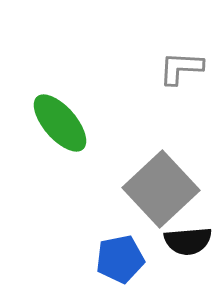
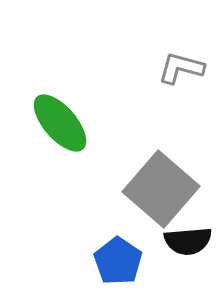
gray L-shape: rotated 12 degrees clockwise
gray square: rotated 6 degrees counterclockwise
blue pentagon: moved 2 px left, 2 px down; rotated 27 degrees counterclockwise
